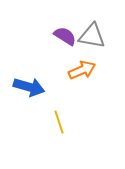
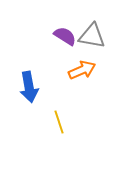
blue arrow: rotated 64 degrees clockwise
